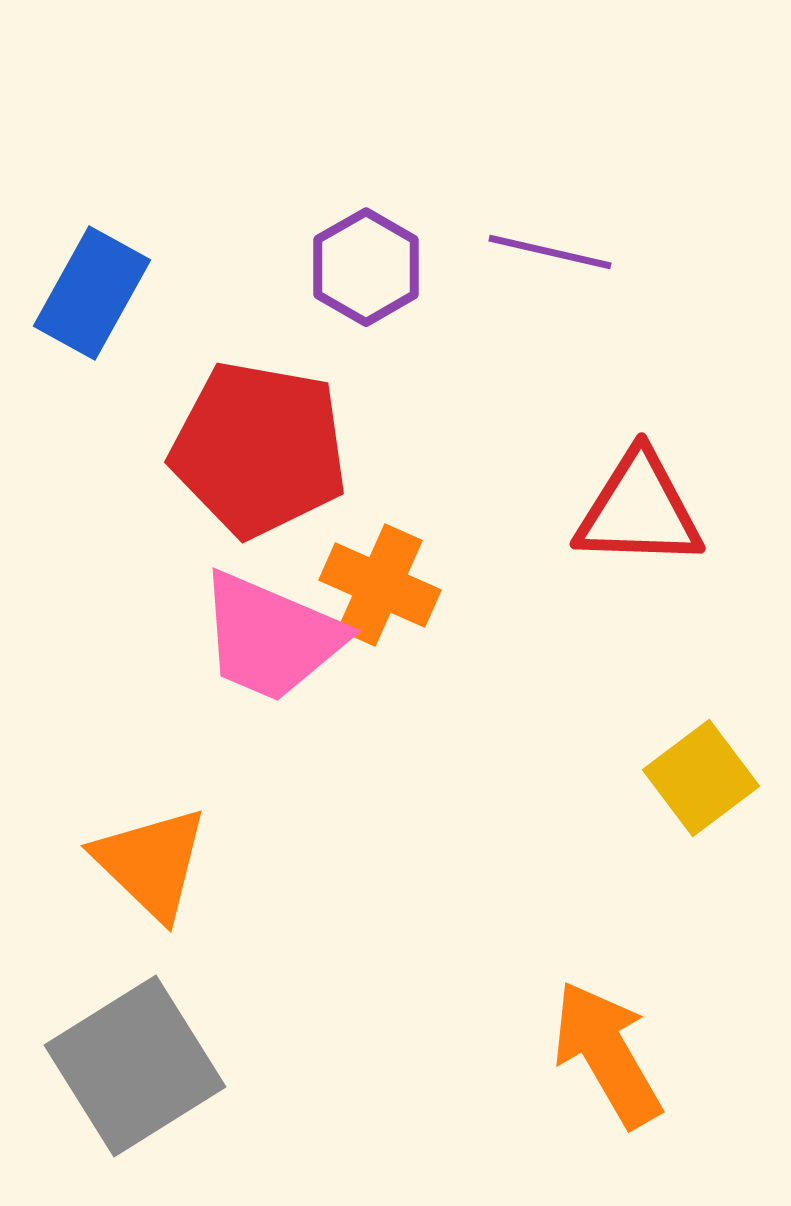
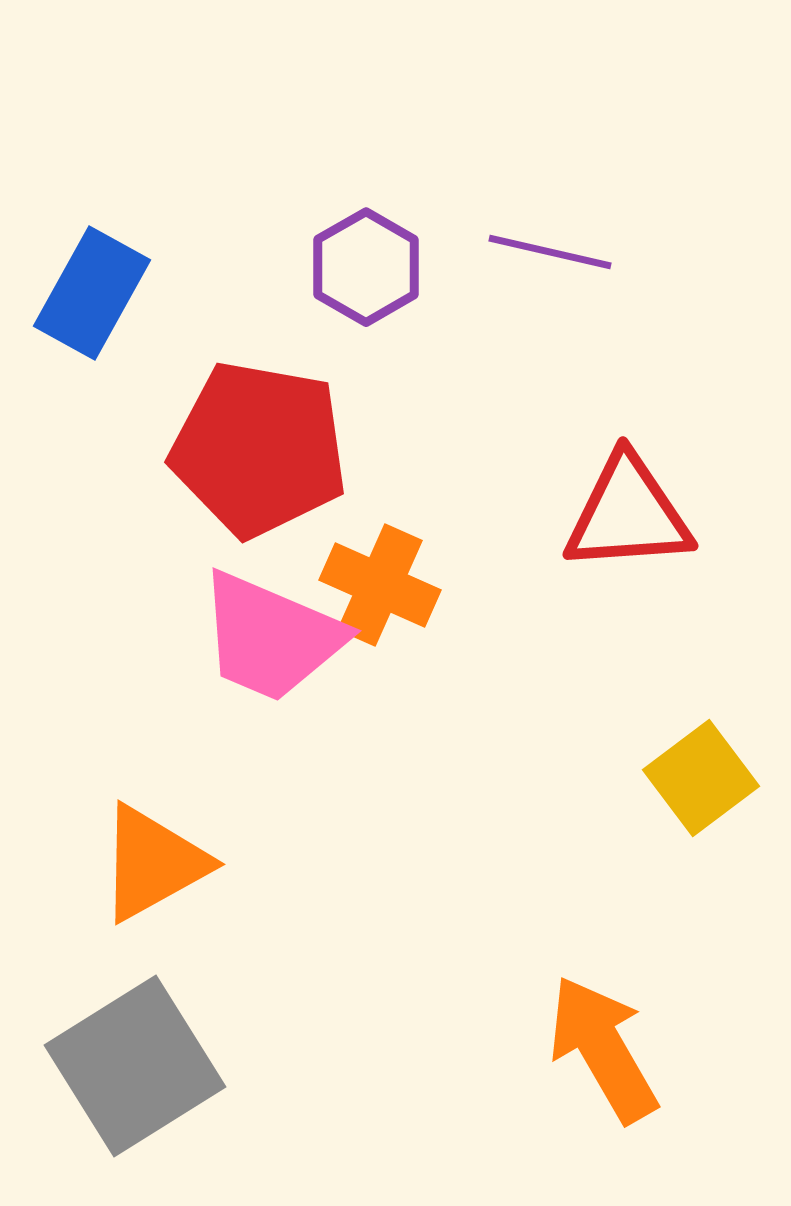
red triangle: moved 11 px left, 4 px down; rotated 6 degrees counterclockwise
orange triangle: moved 2 px right; rotated 47 degrees clockwise
orange arrow: moved 4 px left, 5 px up
